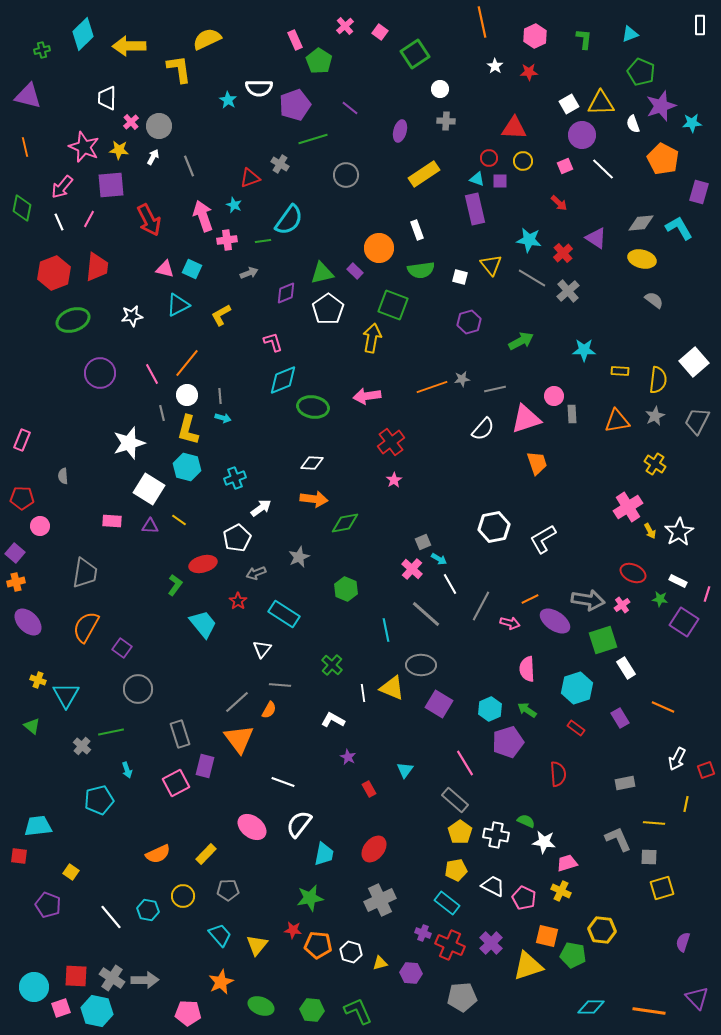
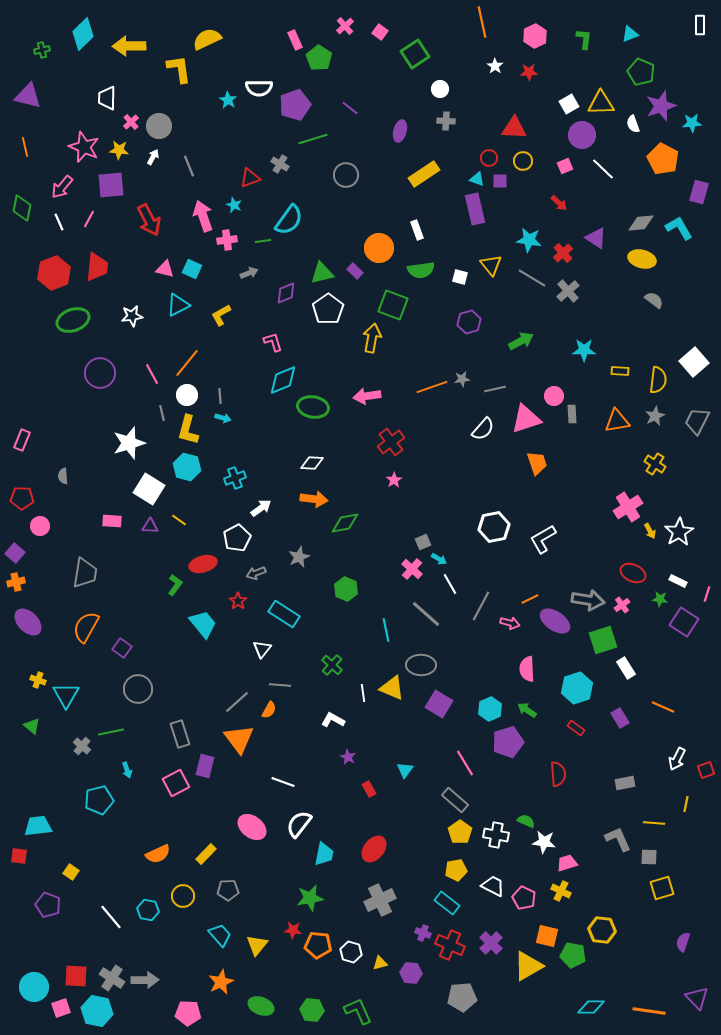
green pentagon at (319, 61): moved 3 px up
yellow triangle at (528, 966): rotated 12 degrees counterclockwise
